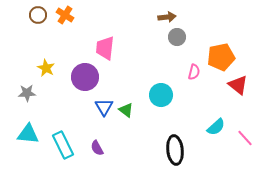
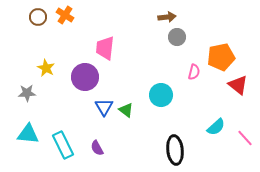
brown circle: moved 2 px down
